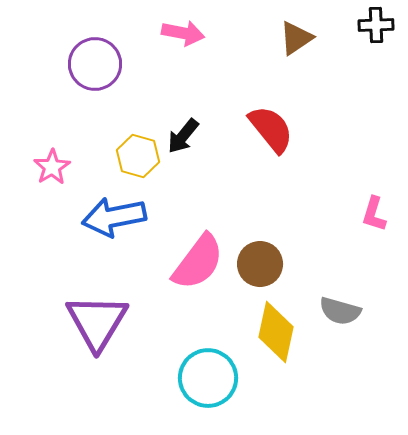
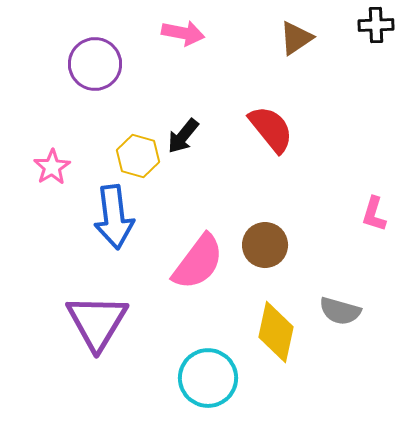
blue arrow: rotated 86 degrees counterclockwise
brown circle: moved 5 px right, 19 px up
